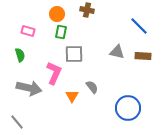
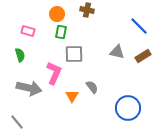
brown rectangle: rotated 35 degrees counterclockwise
